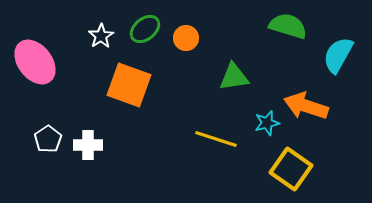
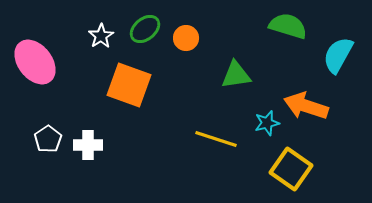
green triangle: moved 2 px right, 2 px up
